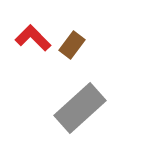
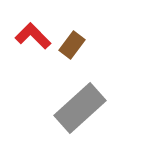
red L-shape: moved 2 px up
